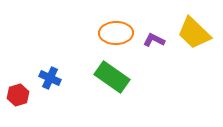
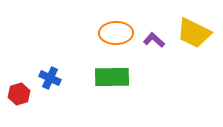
yellow trapezoid: rotated 18 degrees counterclockwise
purple L-shape: rotated 15 degrees clockwise
green rectangle: rotated 36 degrees counterclockwise
red hexagon: moved 1 px right, 1 px up
